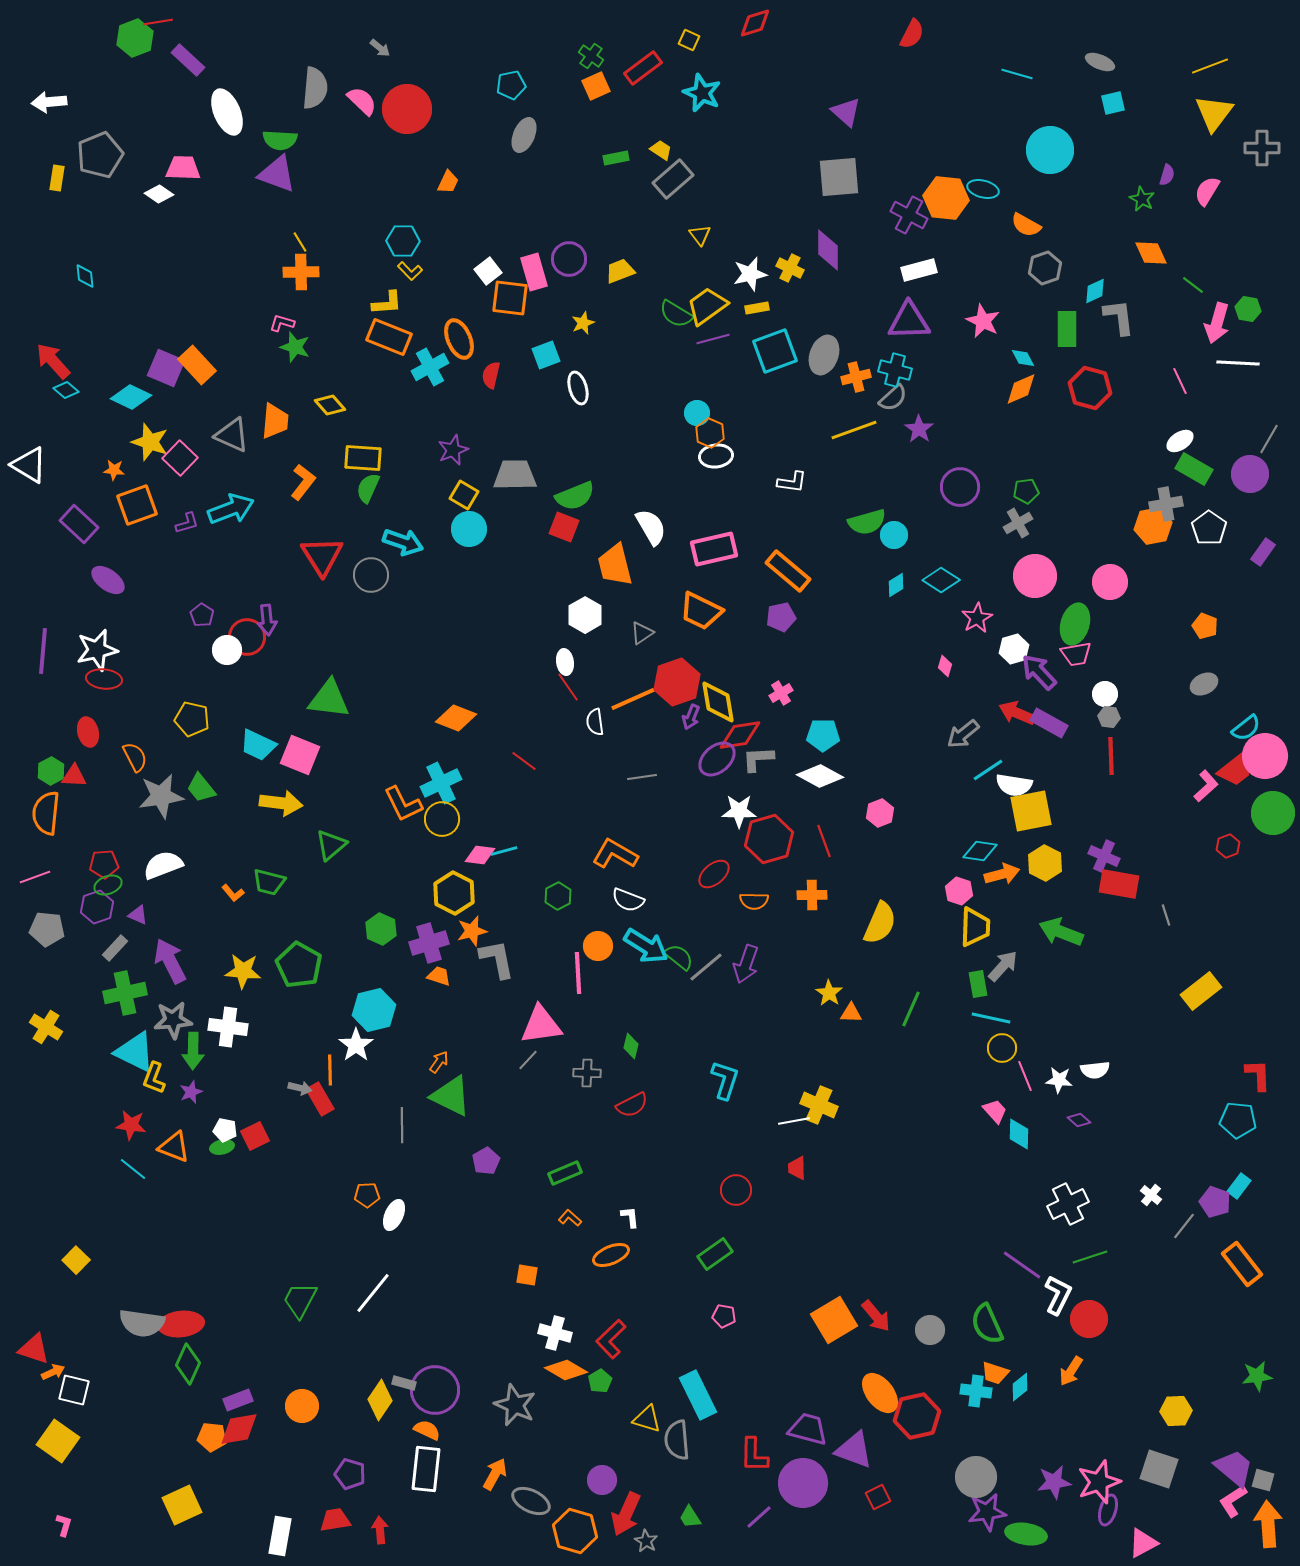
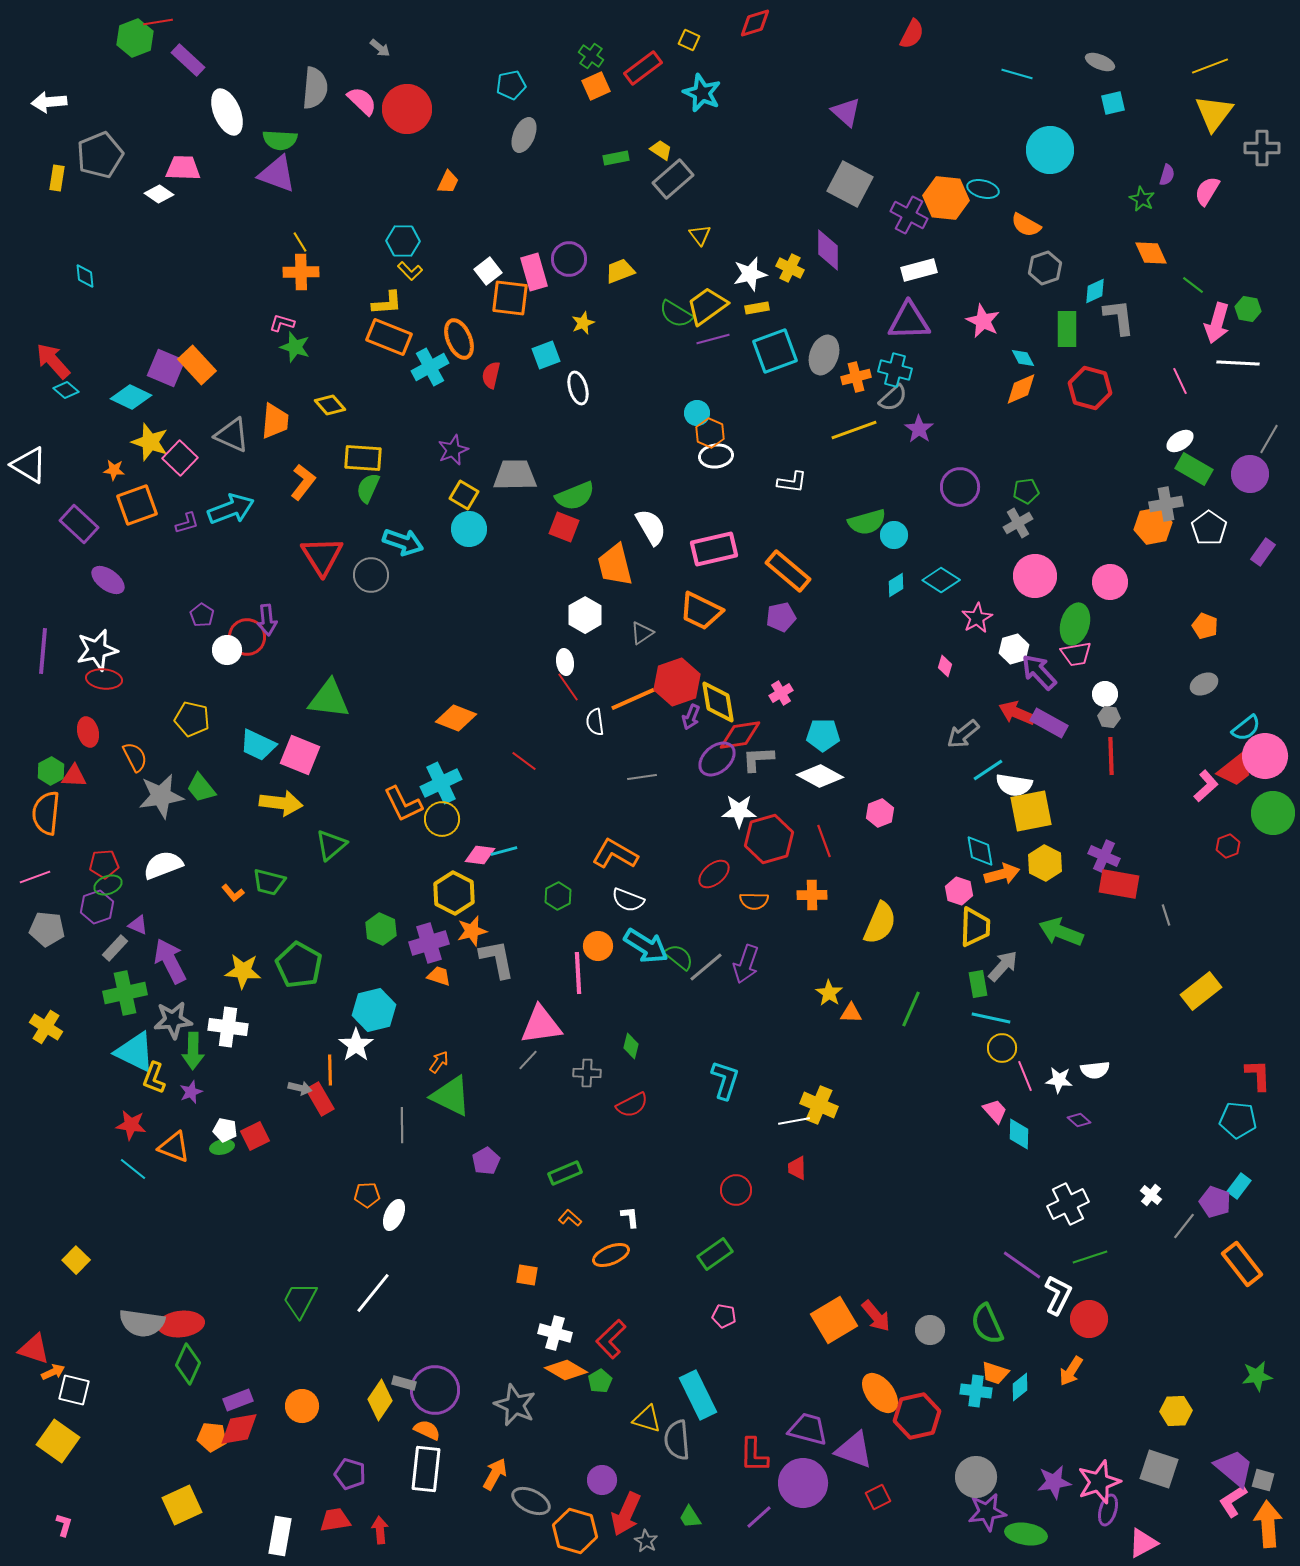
gray square at (839, 177): moved 11 px right, 7 px down; rotated 33 degrees clockwise
cyan diamond at (980, 851): rotated 72 degrees clockwise
purple triangle at (138, 915): moved 10 px down
